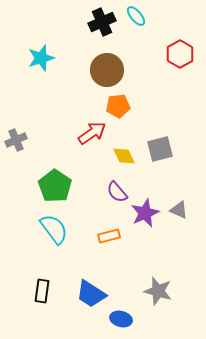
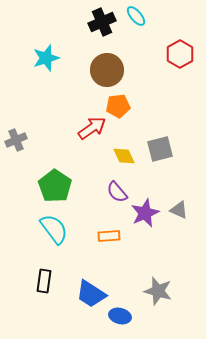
cyan star: moved 5 px right
red arrow: moved 5 px up
orange rectangle: rotated 10 degrees clockwise
black rectangle: moved 2 px right, 10 px up
blue ellipse: moved 1 px left, 3 px up
